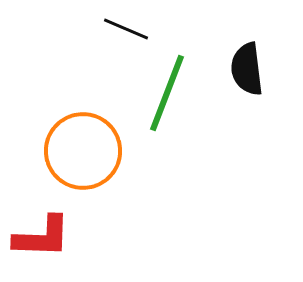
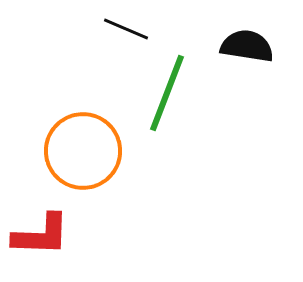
black semicircle: moved 23 px up; rotated 106 degrees clockwise
red L-shape: moved 1 px left, 2 px up
